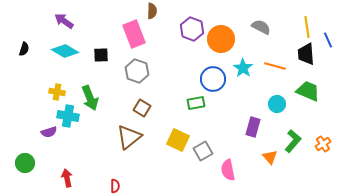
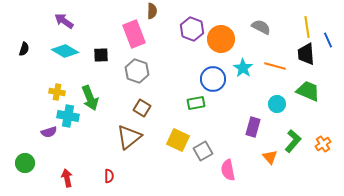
red semicircle: moved 6 px left, 10 px up
